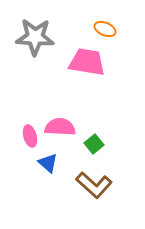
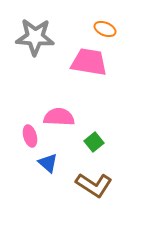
pink trapezoid: moved 2 px right
pink semicircle: moved 1 px left, 10 px up
green square: moved 2 px up
brown L-shape: rotated 9 degrees counterclockwise
